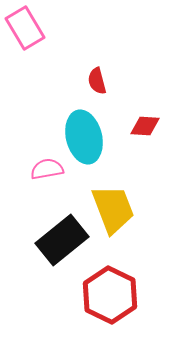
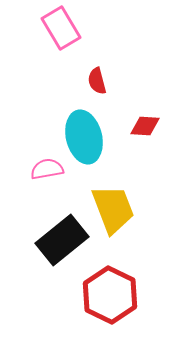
pink rectangle: moved 36 px right
